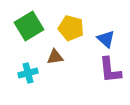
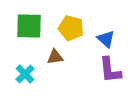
green square: rotated 32 degrees clockwise
cyan cross: moved 3 px left, 1 px down; rotated 30 degrees counterclockwise
